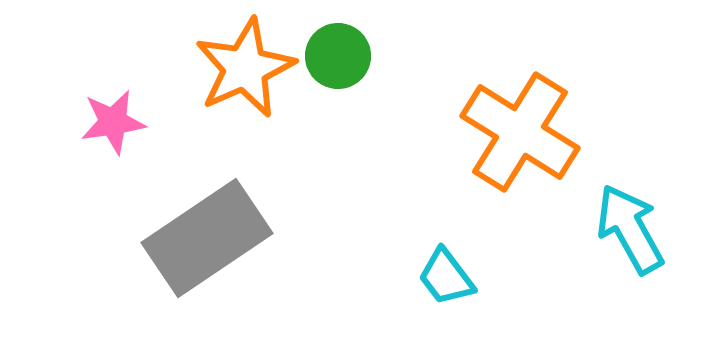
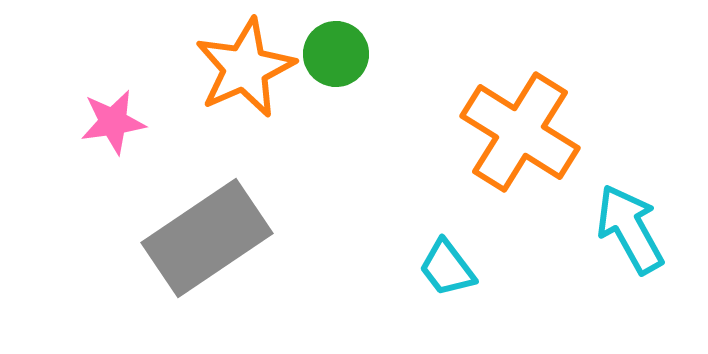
green circle: moved 2 px left, 2 px up
cyan trapezoid: moved 1 px right, 9 px up
